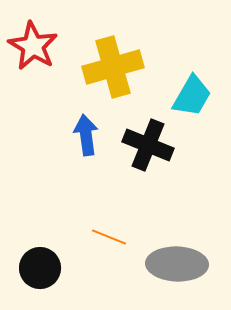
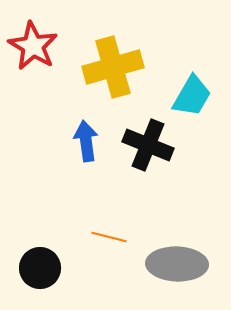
blue arrow: moved 6 px down
orange line: rotated 8 degrees counterclockwise
